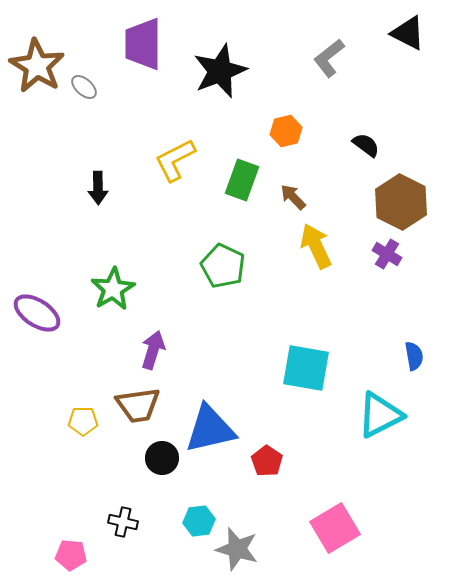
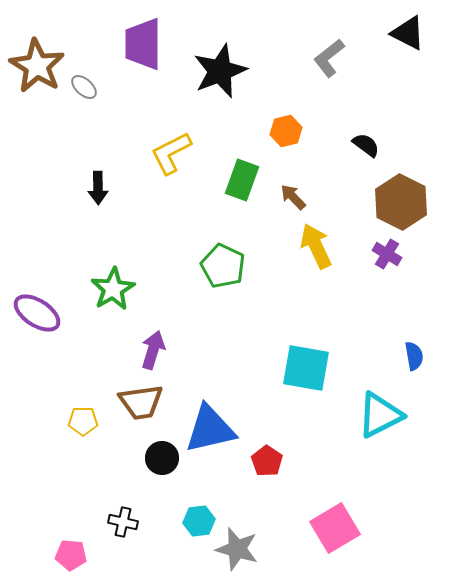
yellow L-shape: moved 4 px left, 7 px up
brown trapezoid: moved 3 px right, 3 px up
